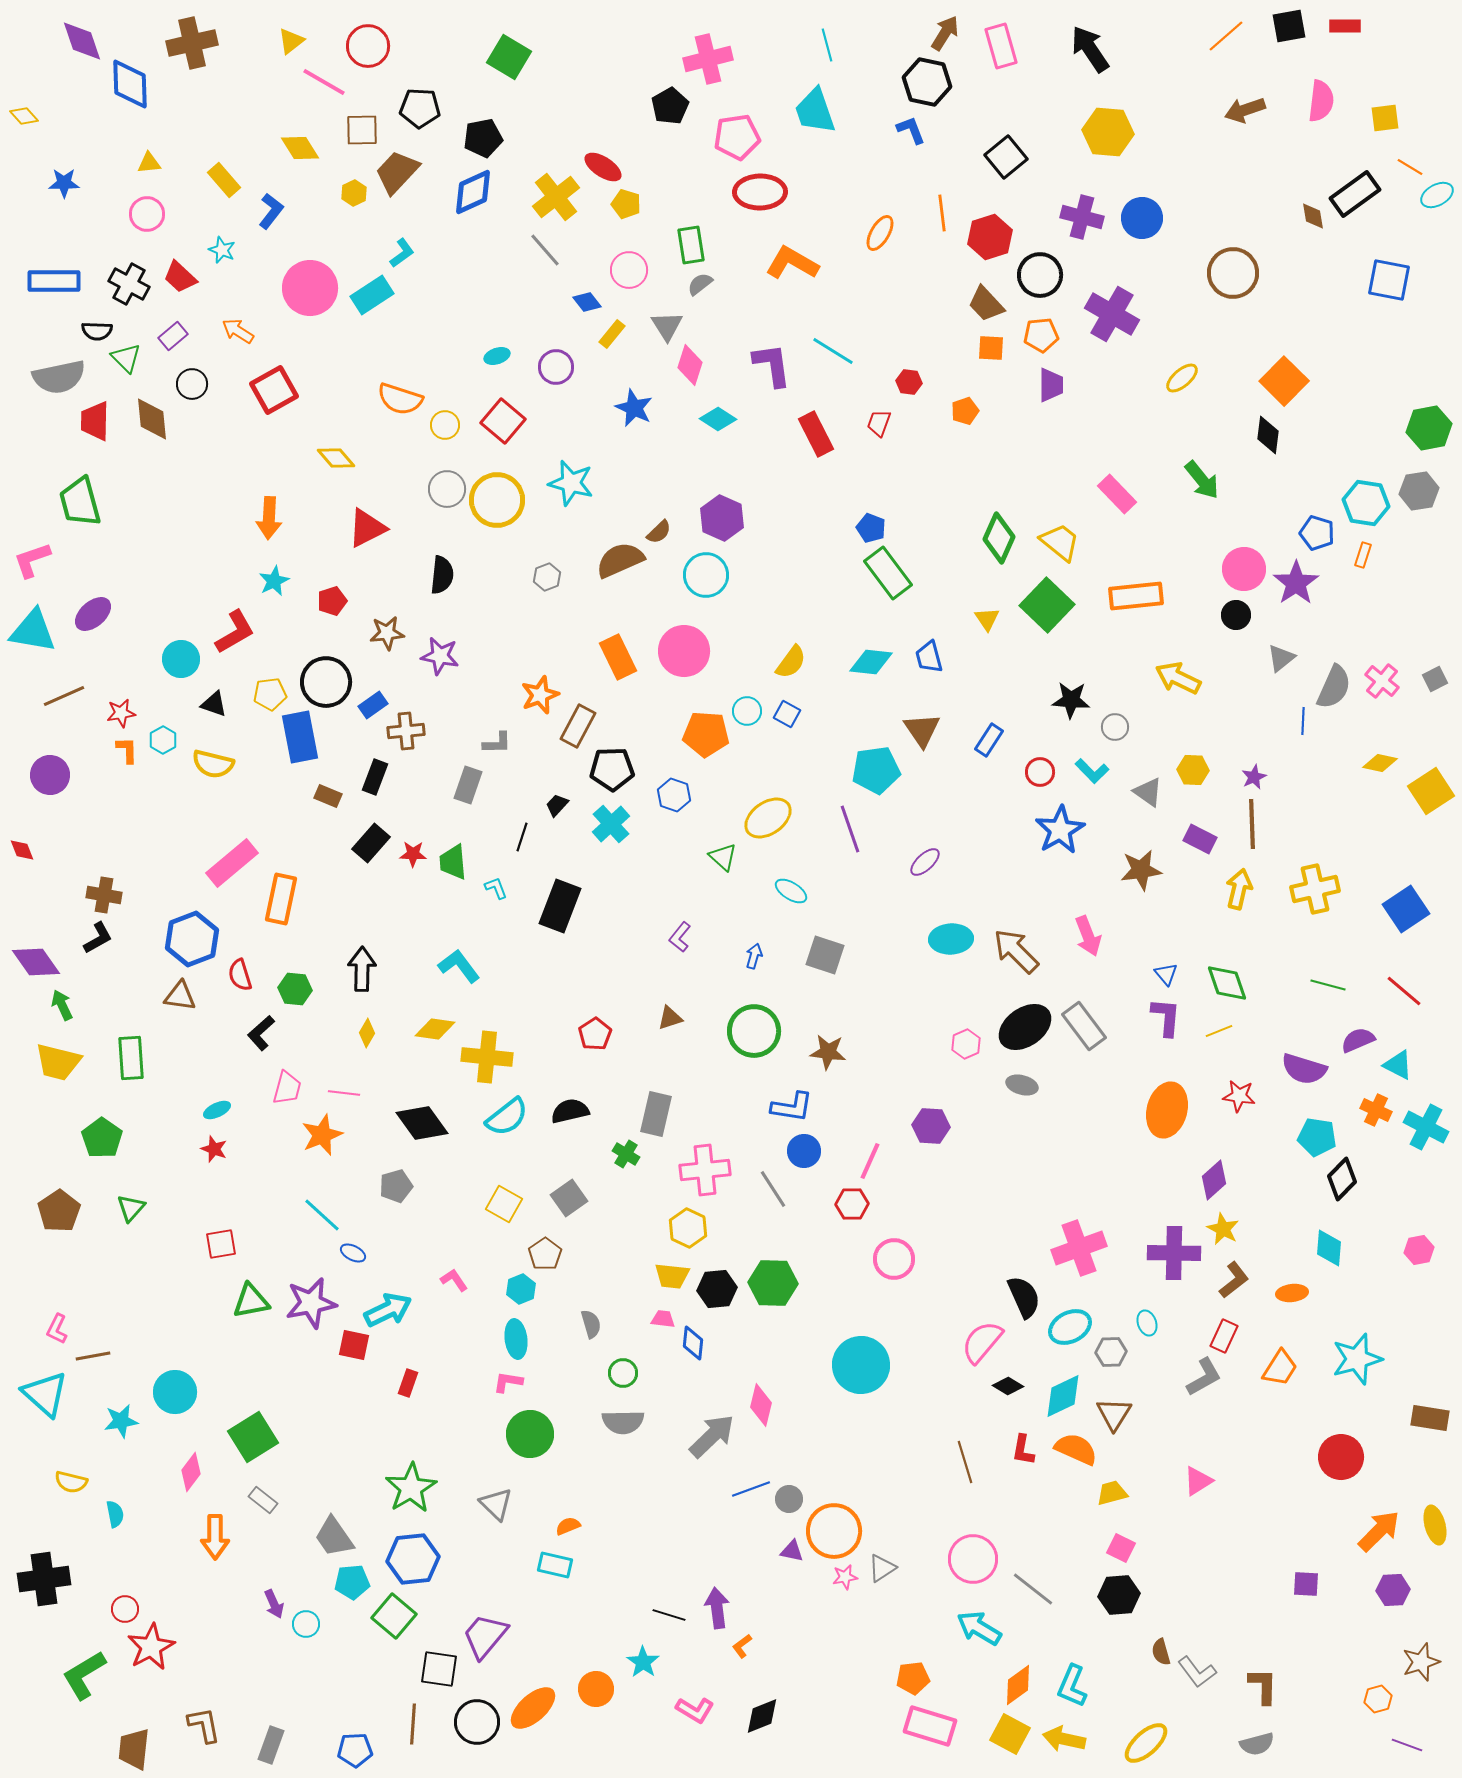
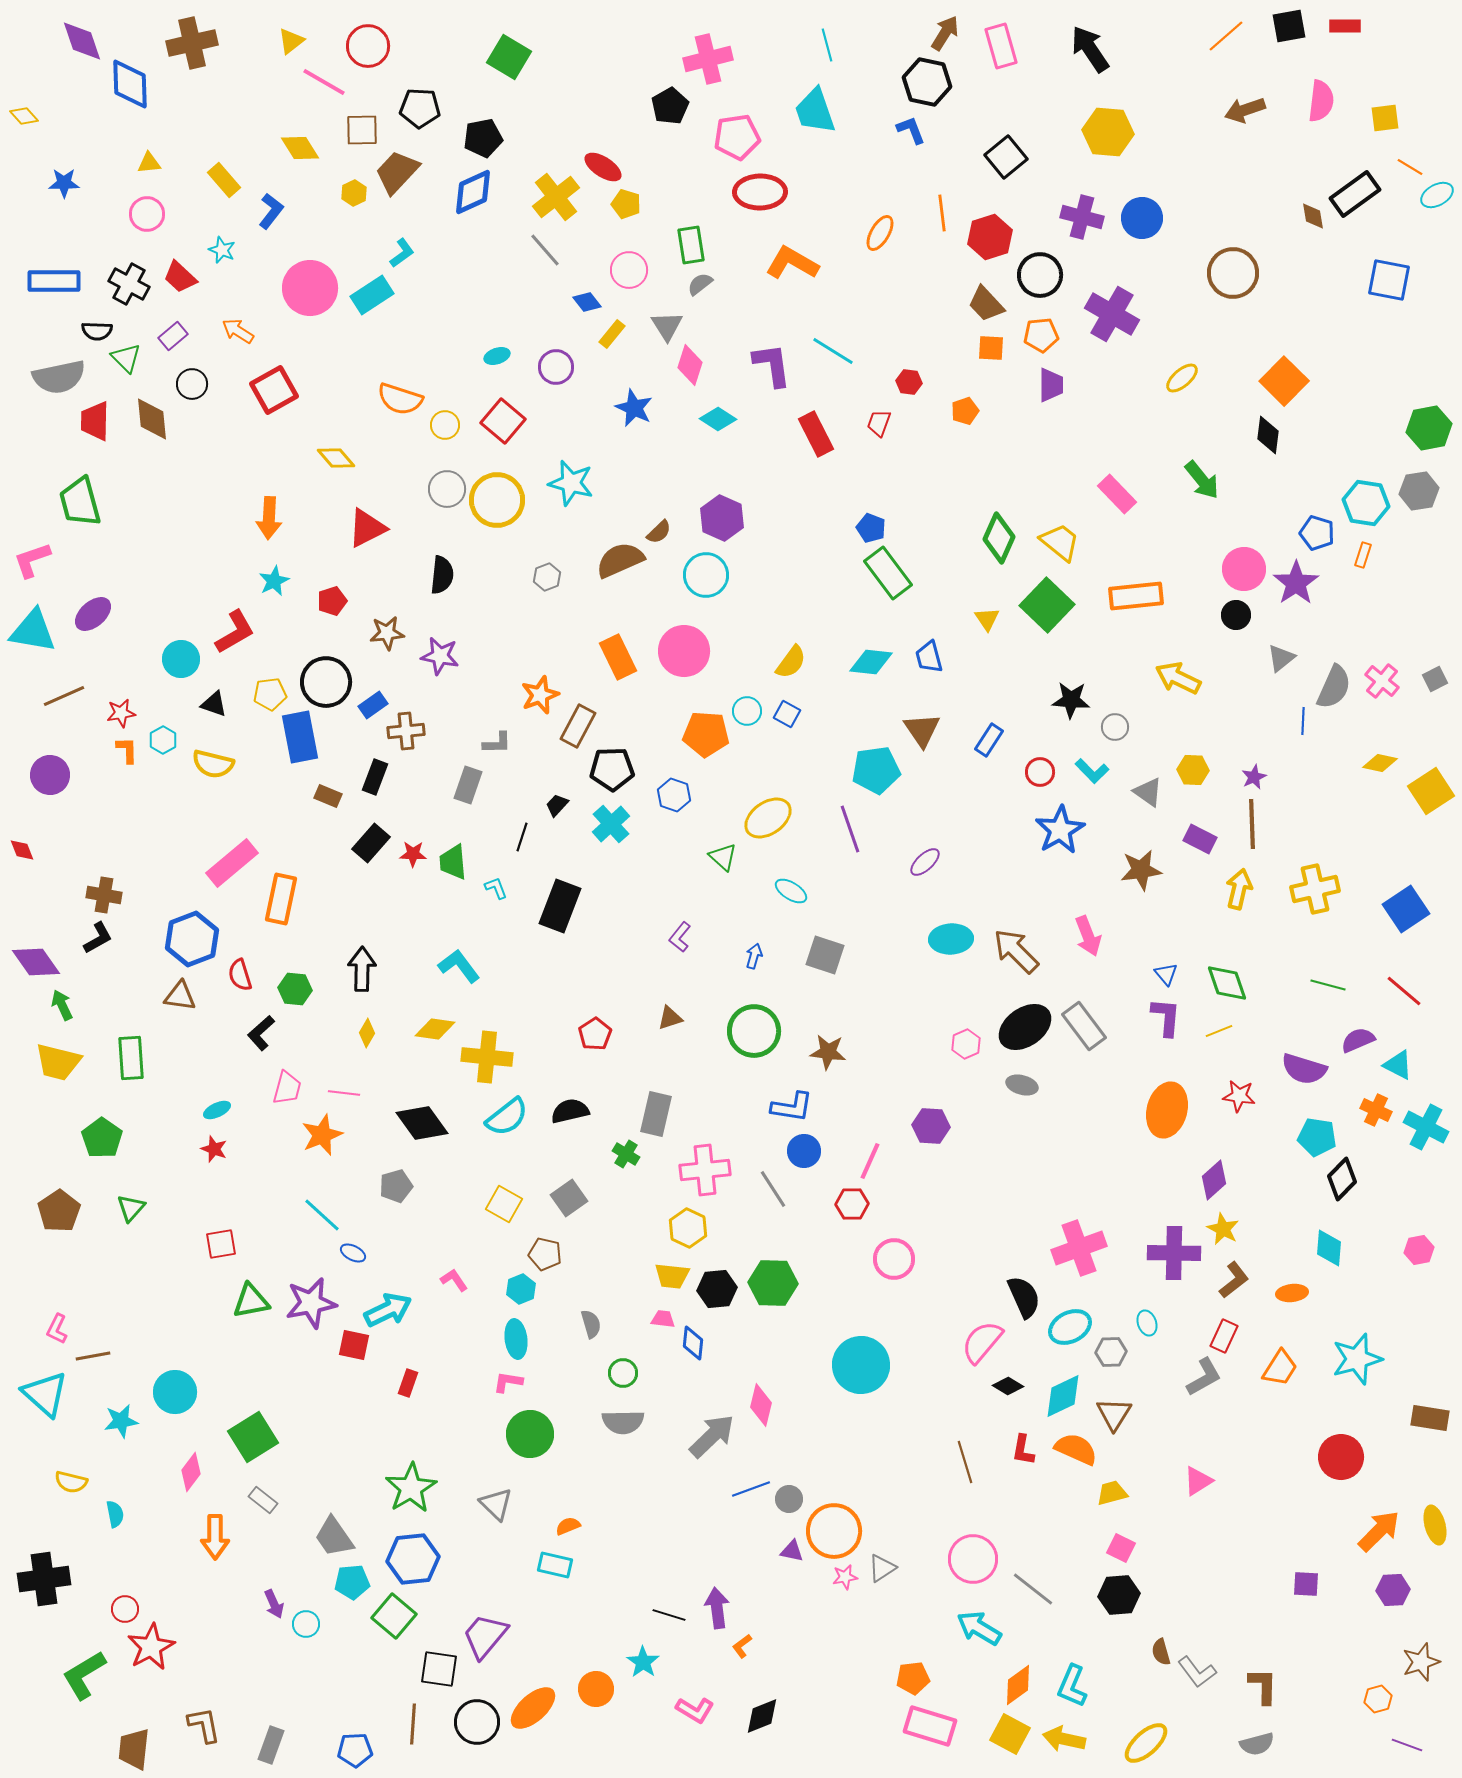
brown pentagon at (545, 1254): rotated 24 degrees counterclockwise
